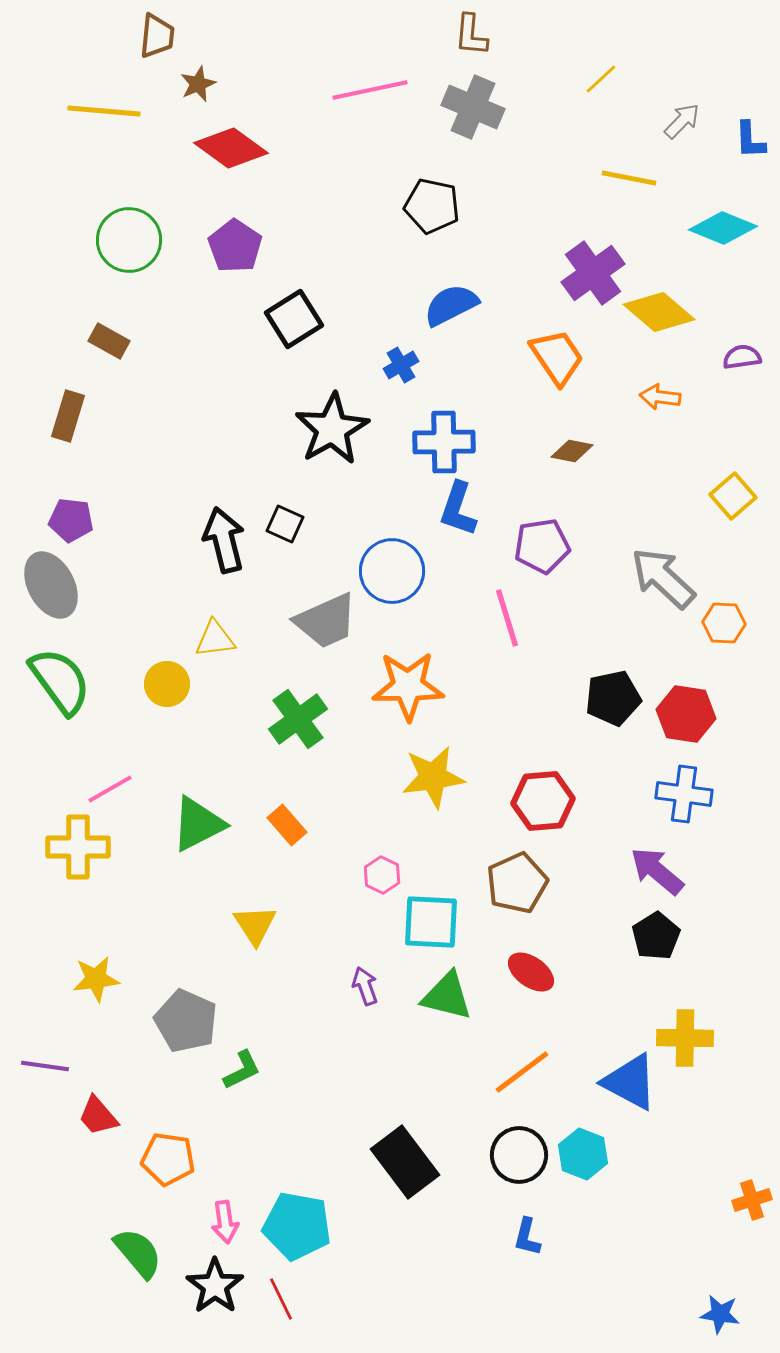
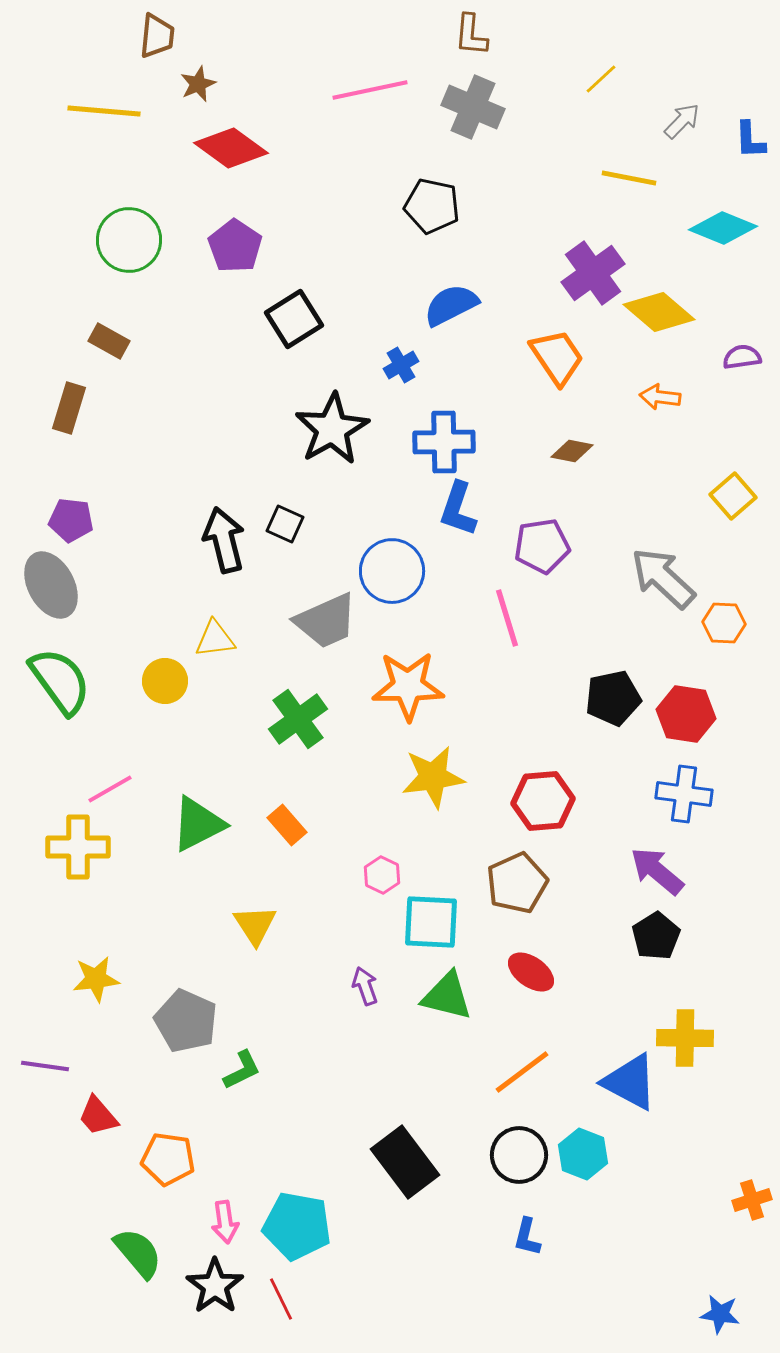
brown rectangle at (68, 416): moved 1 px right, 8 px up
yellow circle at (167, 684): moved 2 px left, 3 px up
